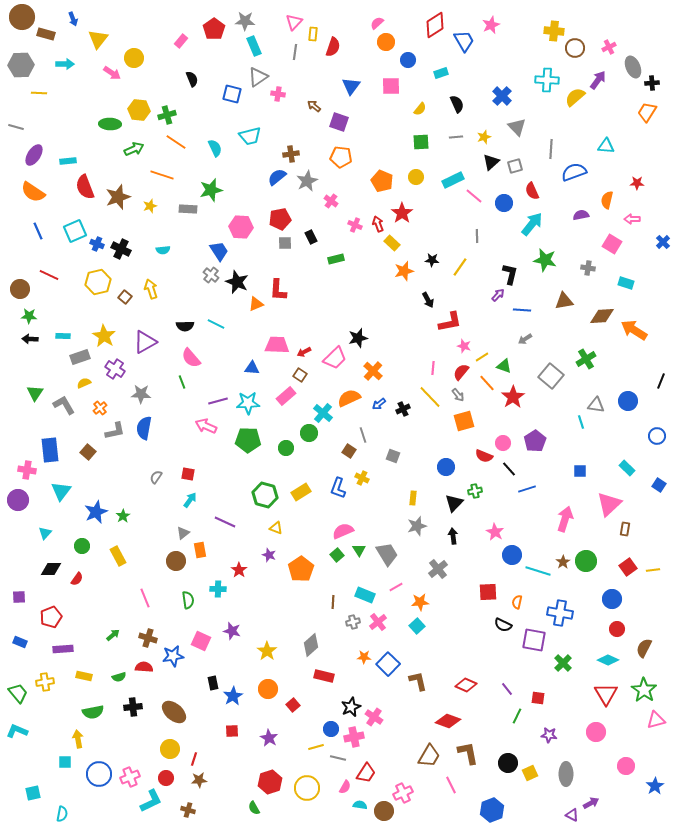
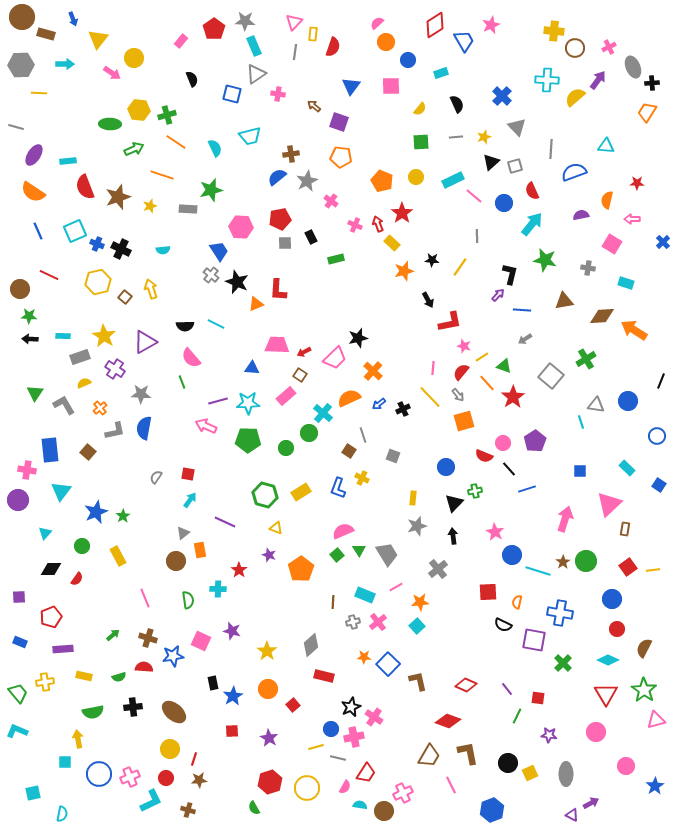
gray triangle at (258, 77): moved 2 px left, 3 px up
